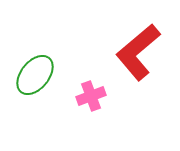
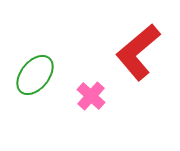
pink cross: rotated 28 degrees counterclockwise
